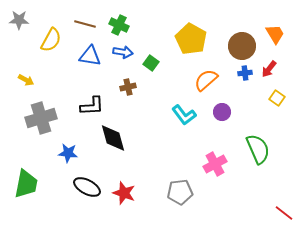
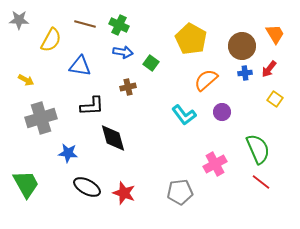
blue triangle: moved 10 px left, 10 px down
yellow square: moved 2 px left, 1 px down
green trapezoid: rotated 40 degrees counterclockwise
red line: moved 23 px left, 31 px up
